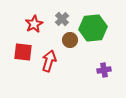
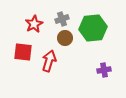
gray cross: rotated 24 degrees clockwise
brown circle: moved 5 px left, 2 px up
